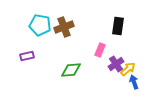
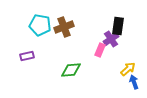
purple cross: moved 5 px left, 25 px up
